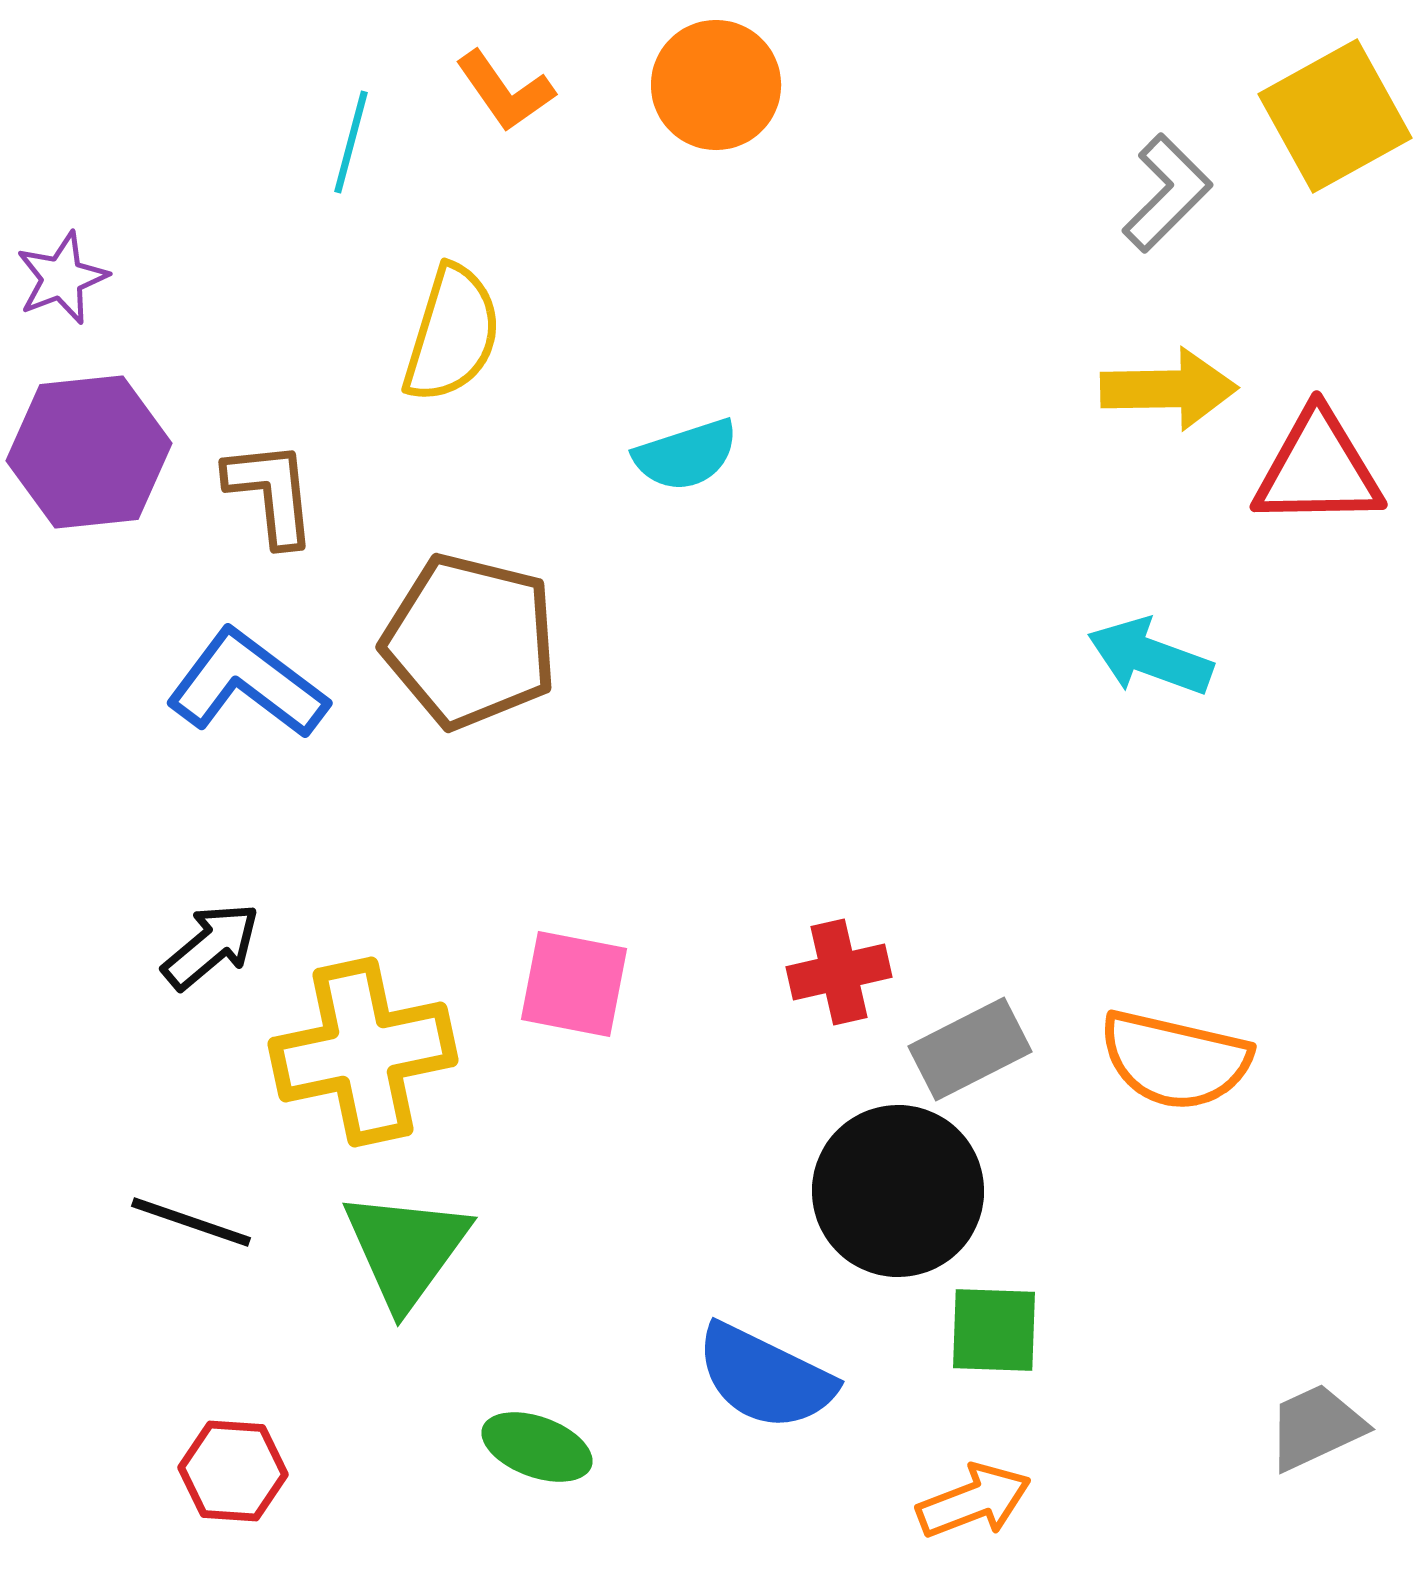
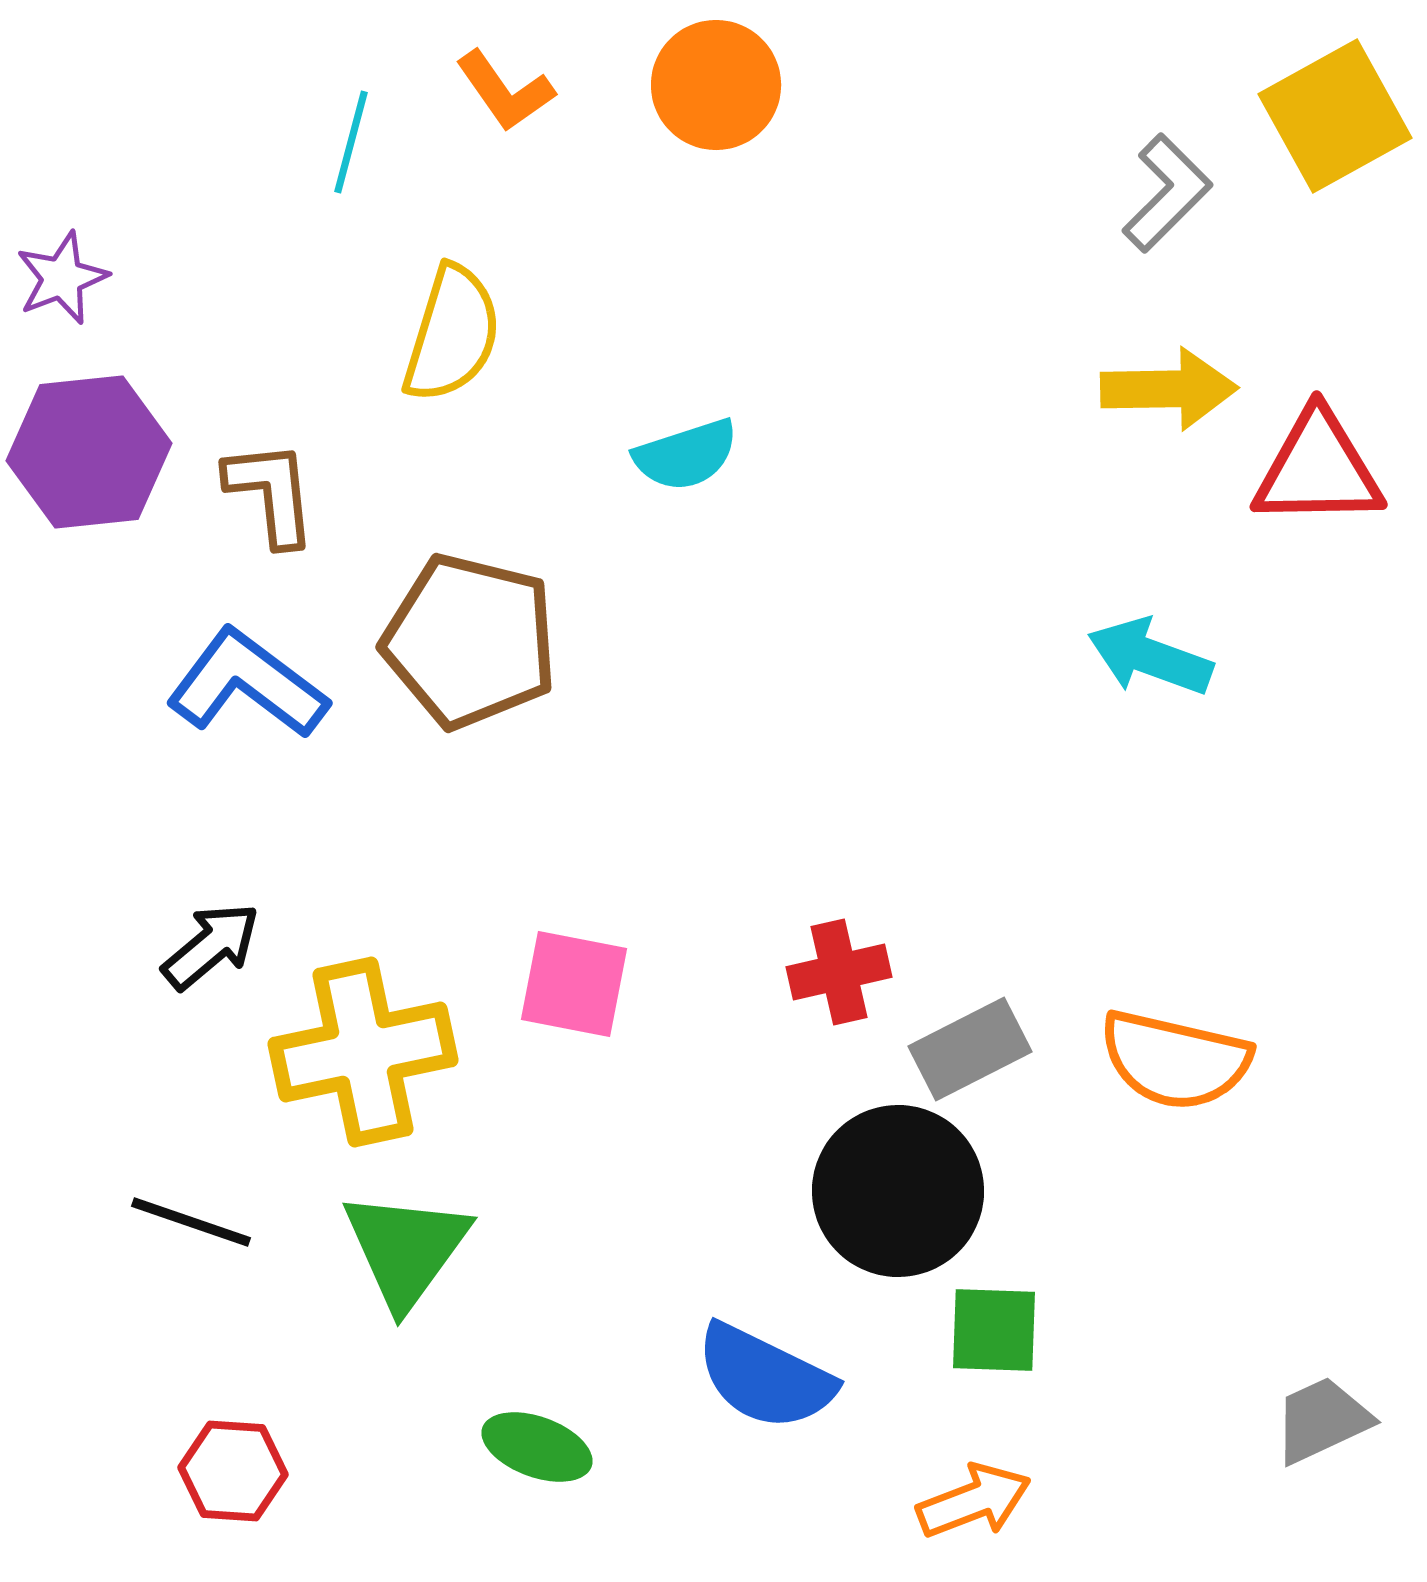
gray trapezoid: moved 6 px right, 7 px up
